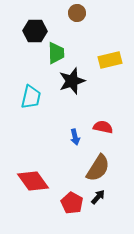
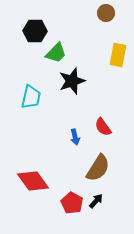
brown circle: moved 29 px right
green trapezoid: rotated 45 degrees clockwise
yellow rectangle: moved 8 px right, 5 px up; rotated 65 degrees counterclockwise
red semicircle: rotated 138 degrees counterclockwise
black arrow: moved 2 px left, 4 px down
